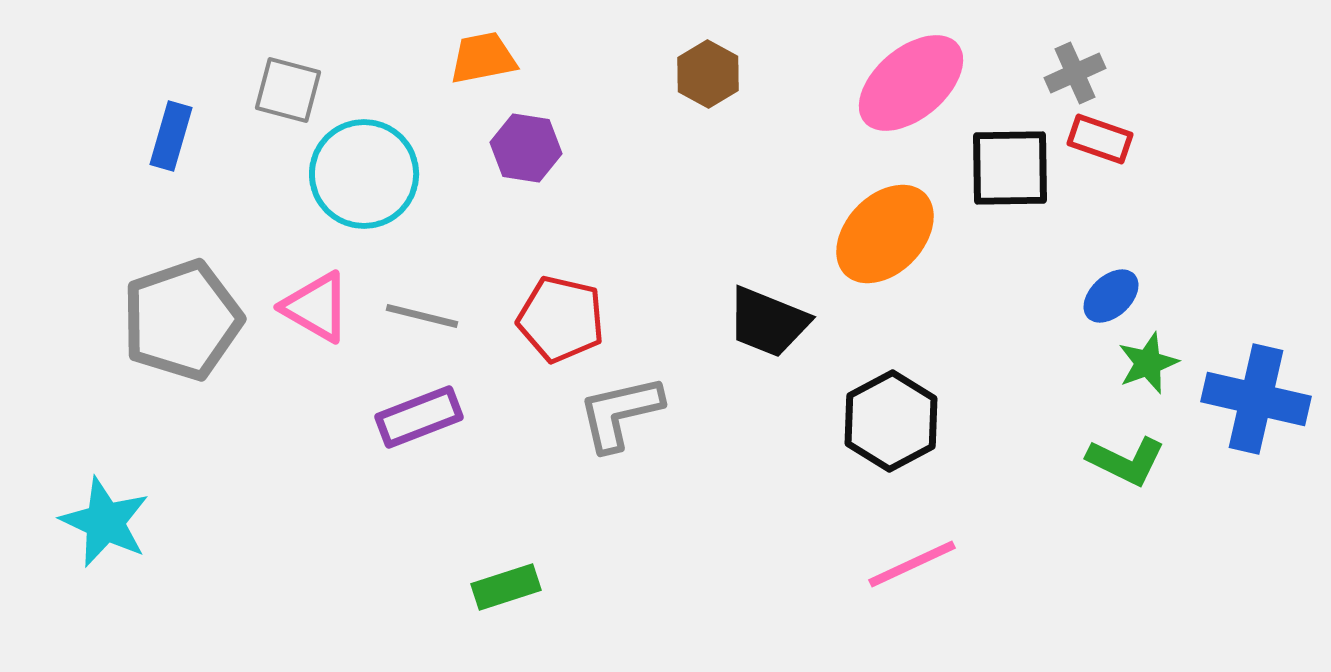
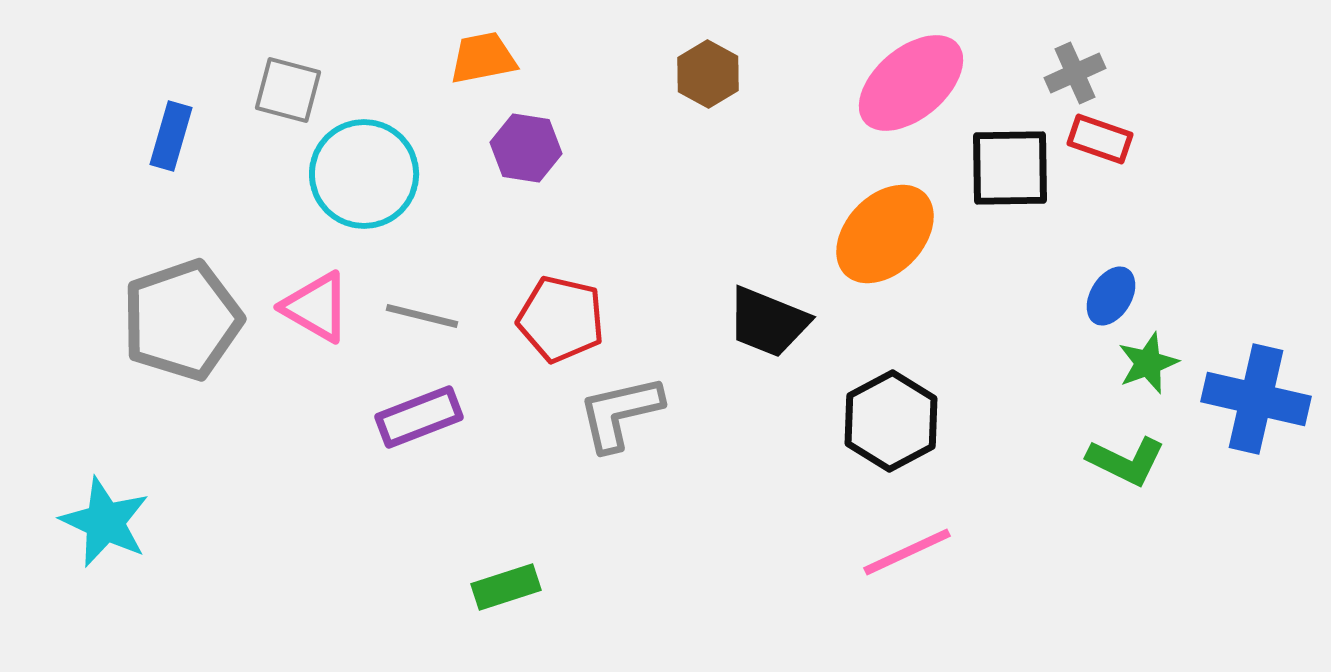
blue ellipse: rotated 16 degrees counterclockwise
pink line: moved 5 px left, 12 px up
